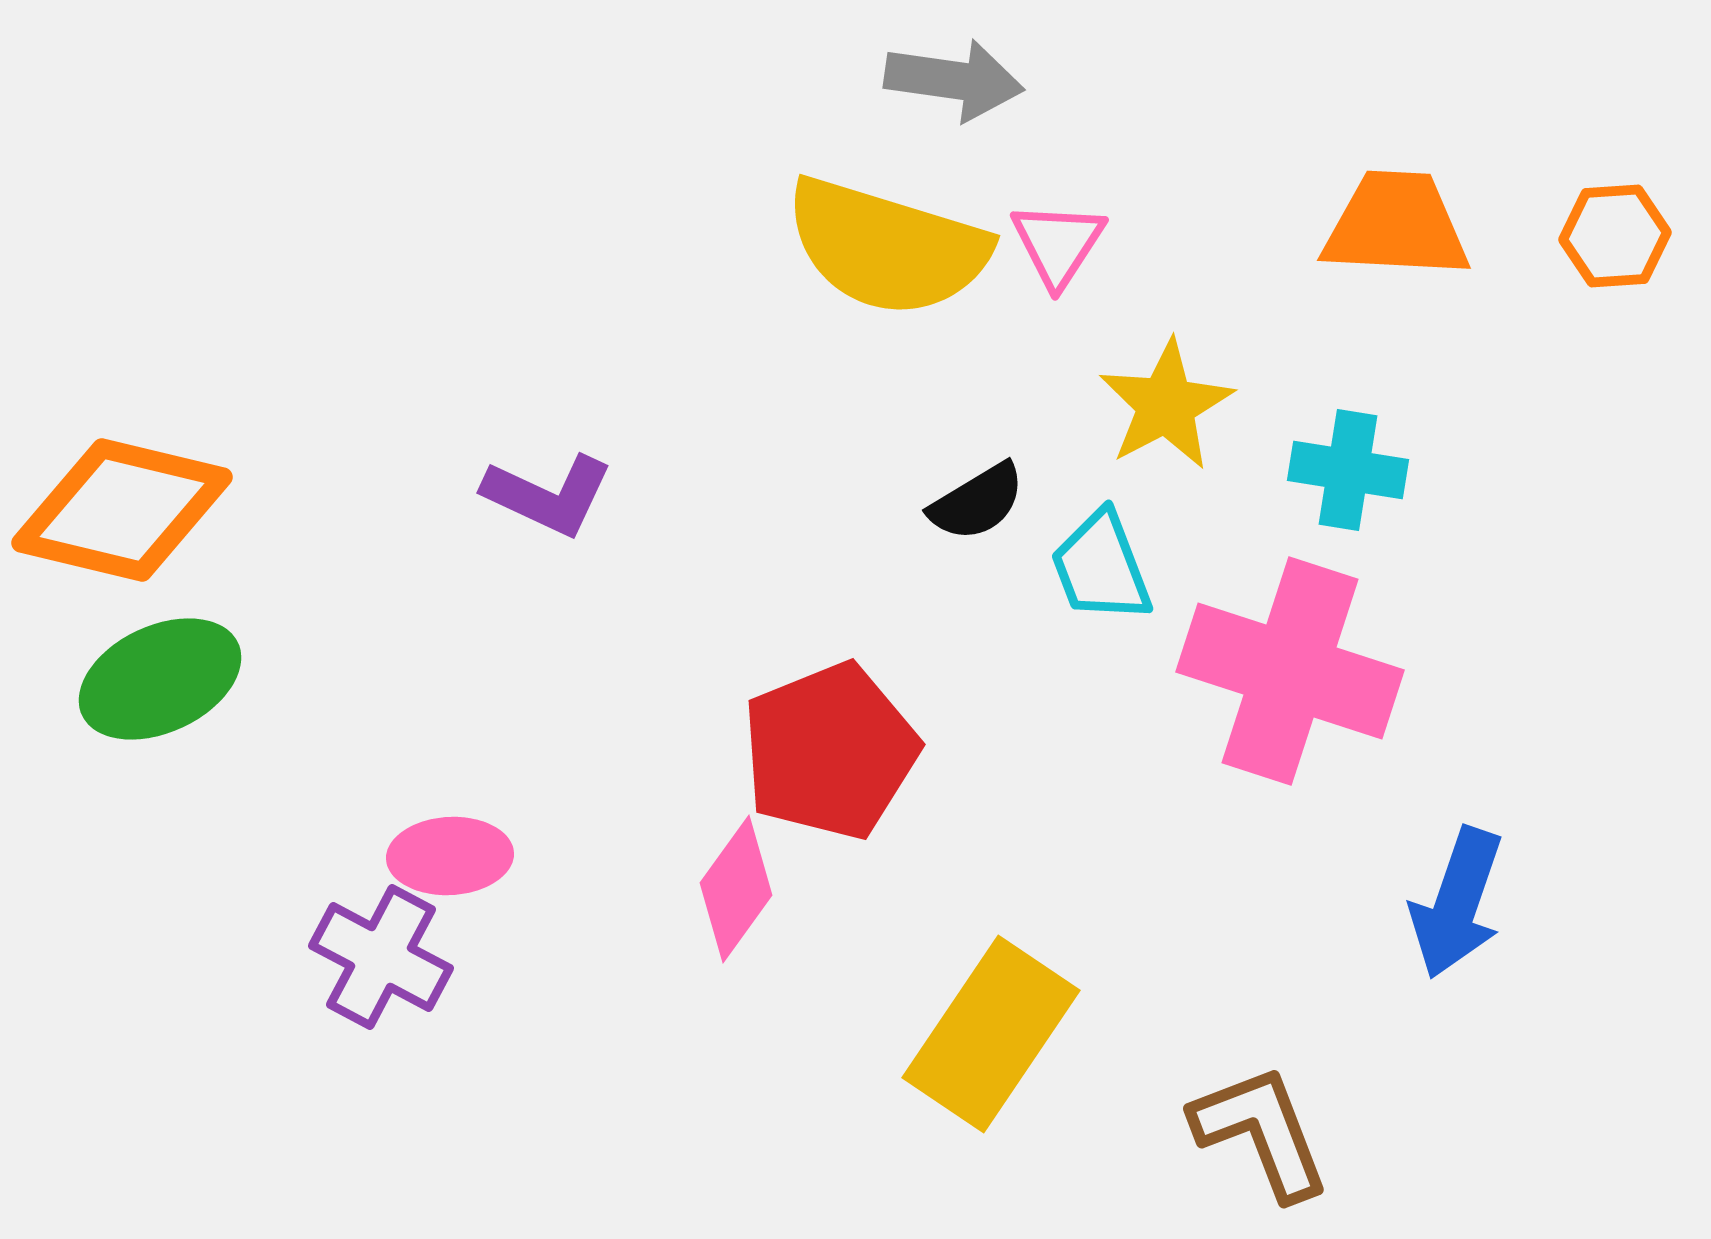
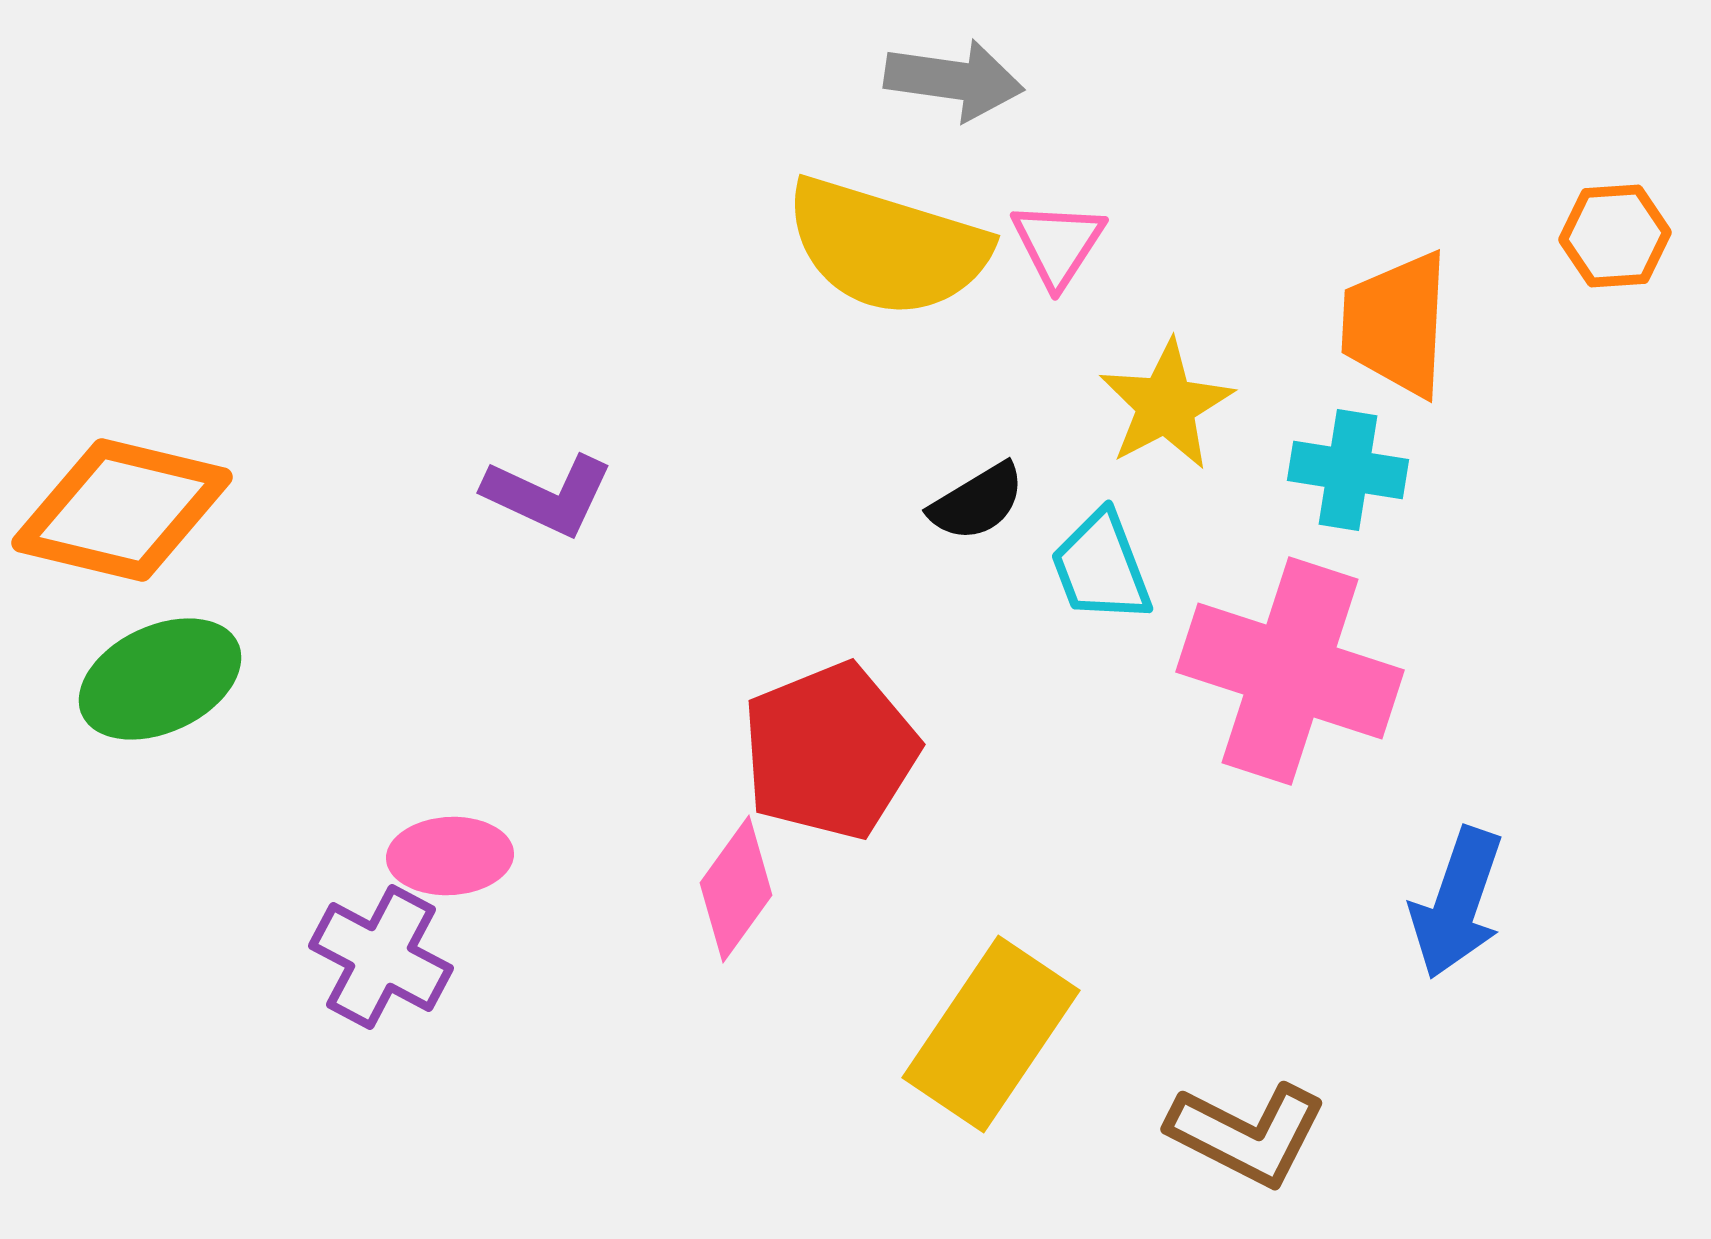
orange trapezoid: moved 99 px down; rotated 90 degrees counterclockwise
brown L-shape: moved 14 px left, 2 px down; rotated 138 degrees clockwise
